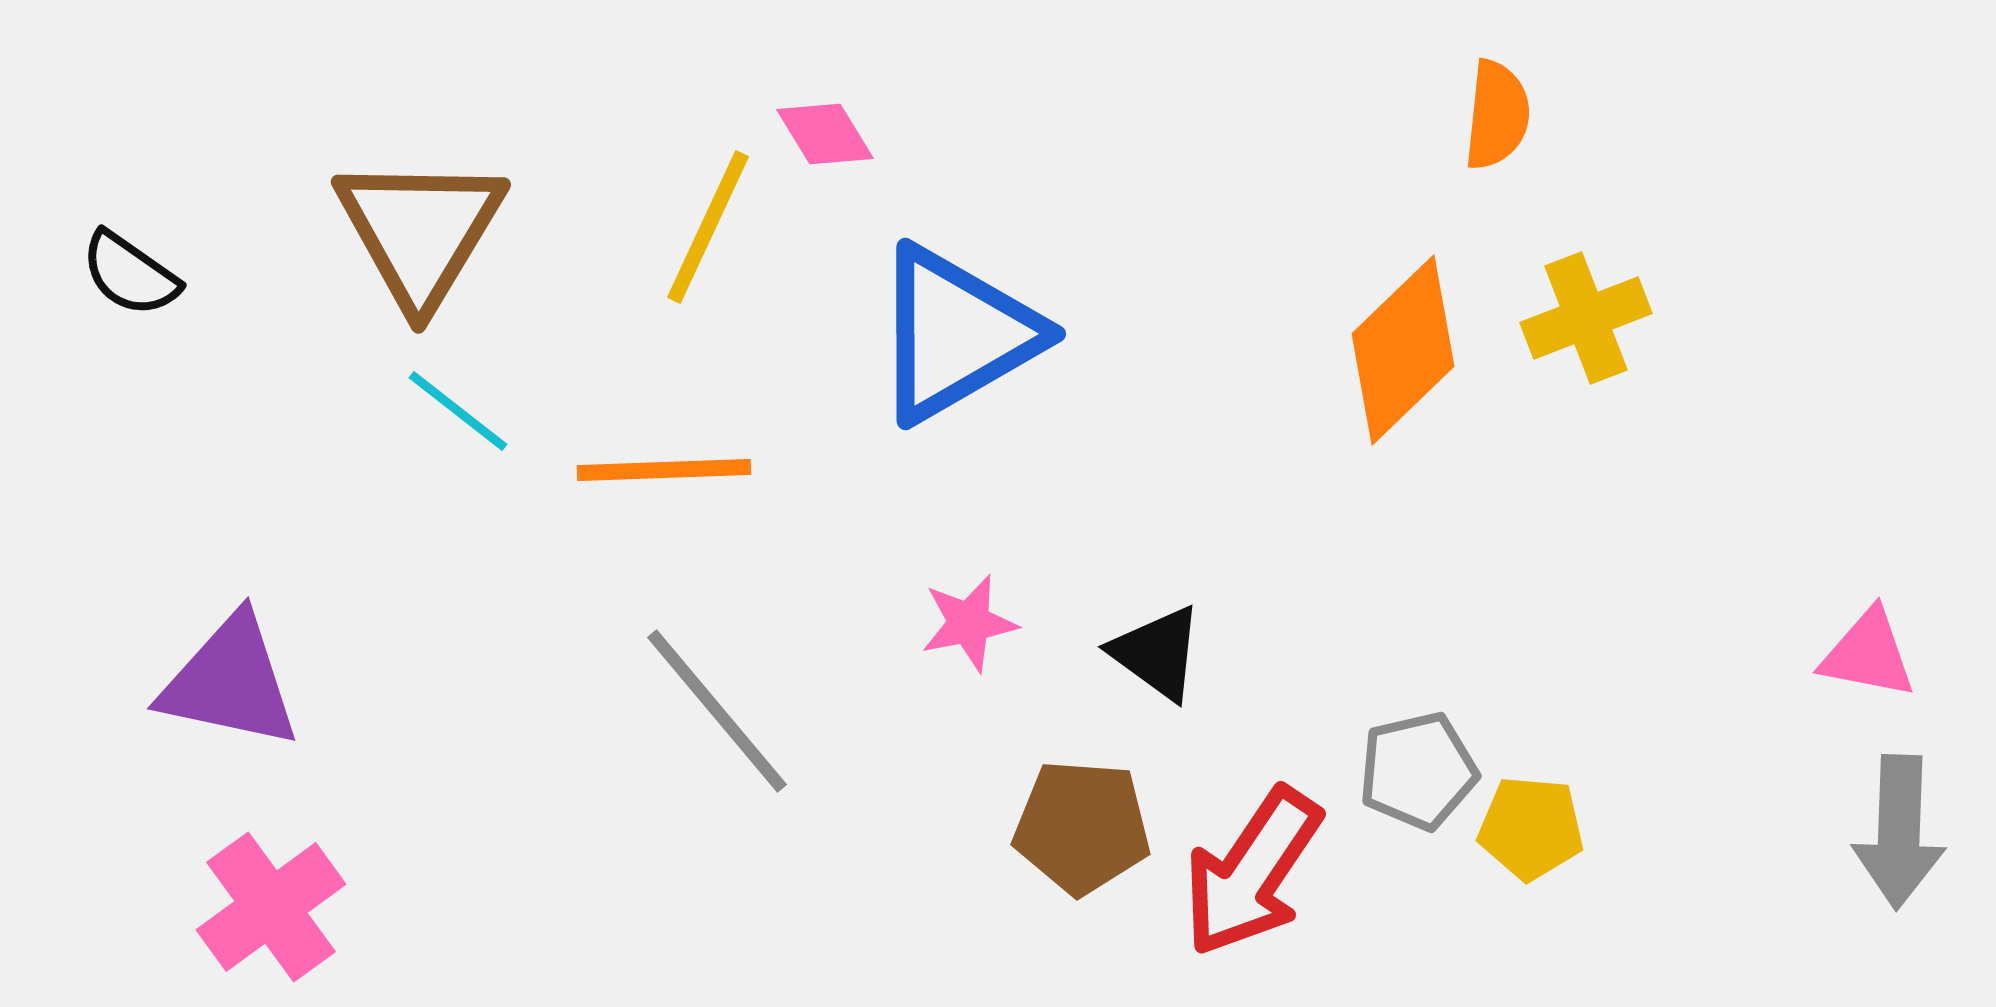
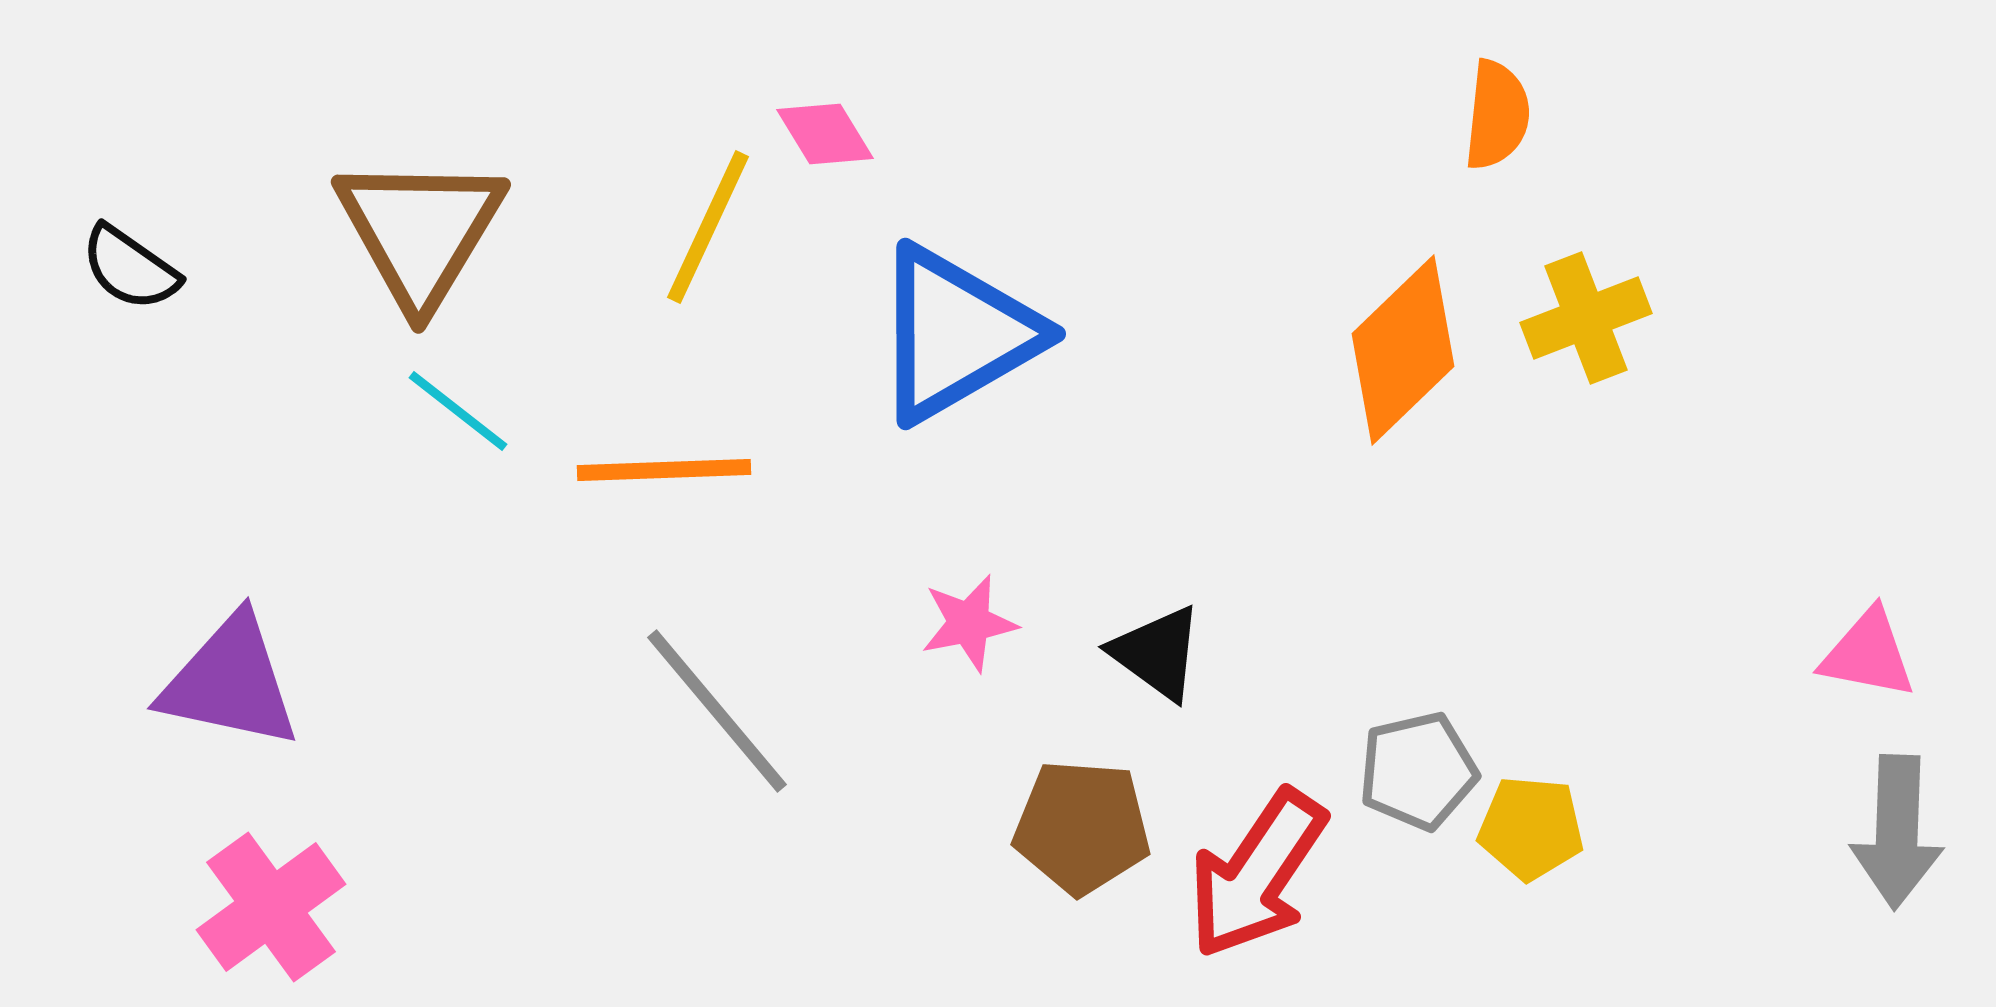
black semicircle: moved 6 px up
gray arrow: moved 2 px left
red arrow: moved 5 px right, 2 px down
